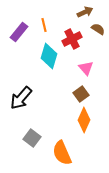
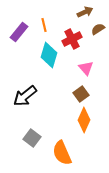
brown semicircle: rotated 64 degrees counterclockwise
cyan diamond: moved 1 px up
black arrow: moved 4 px right, 2 px up; rotated 10 degrees clockwise
